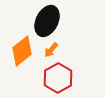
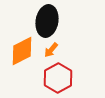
black ellipse: rotated 16 degrees counterclockwise
orange diamond: rotated 12 degrees clockwise
